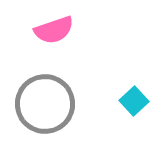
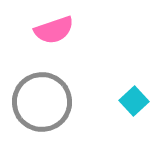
gray circle: moved 3 px left, 2 px up
